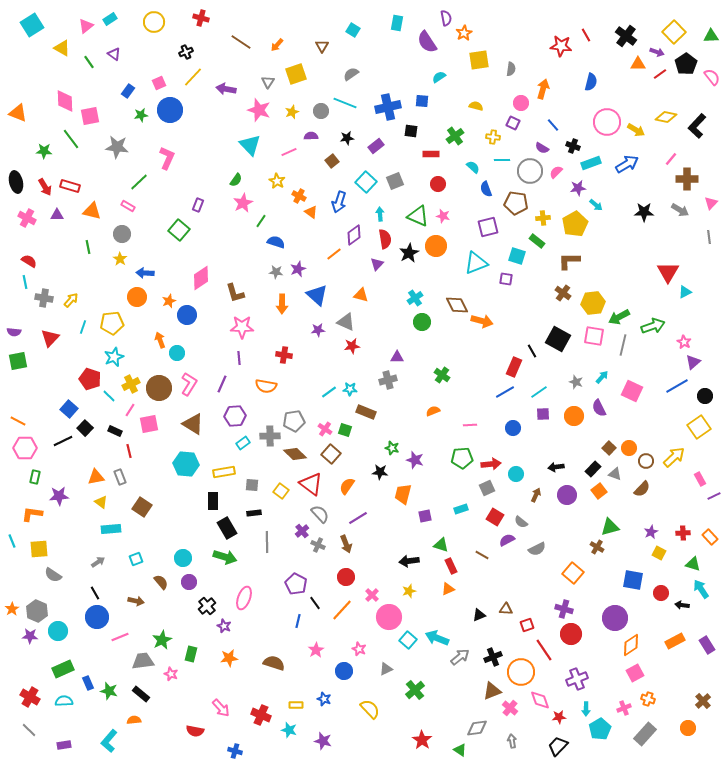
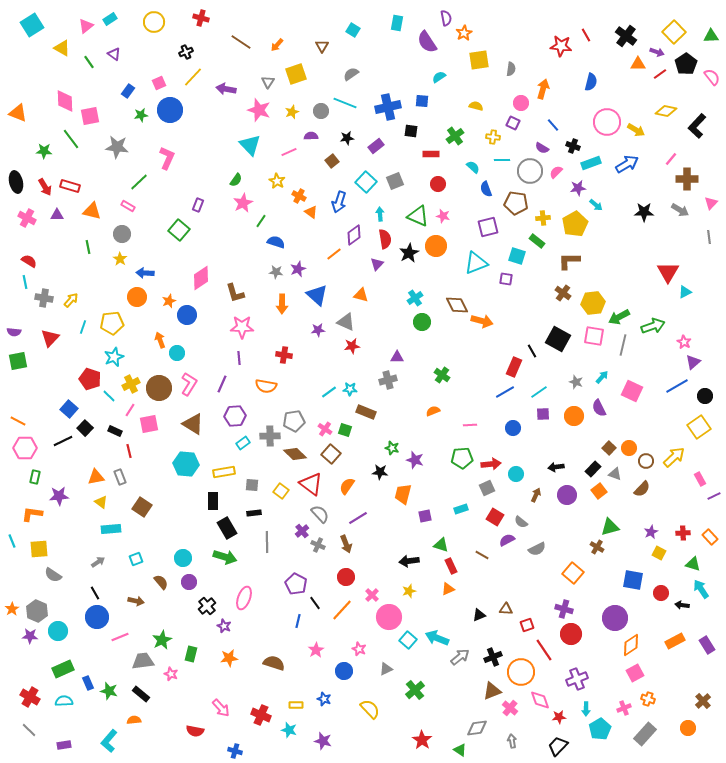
yellow diamond at (666, 117): moved 6 px up
